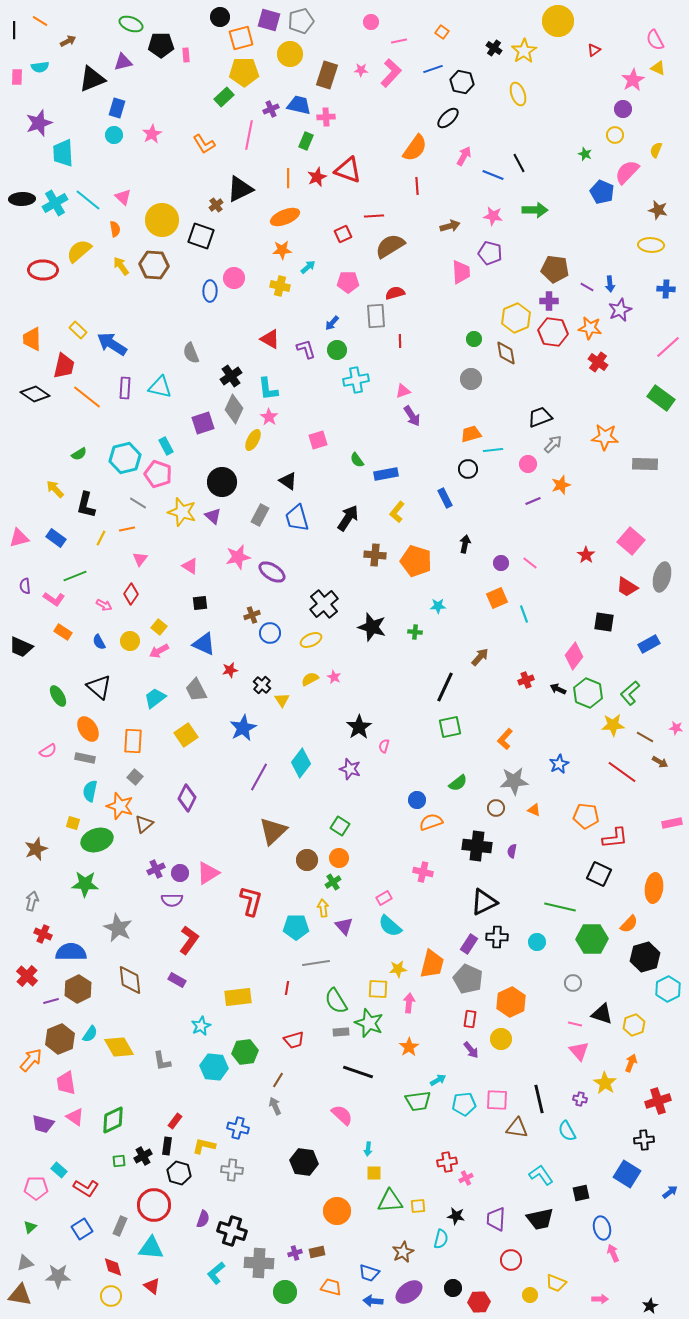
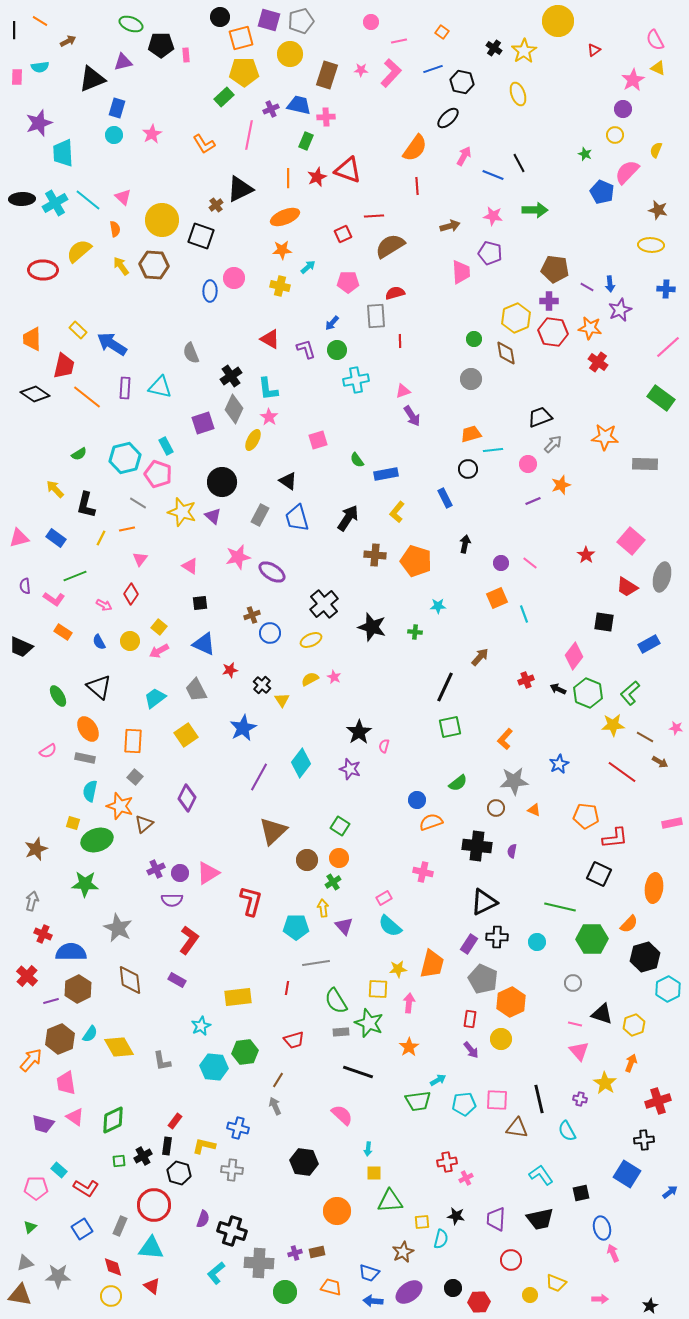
black star at (359, 727): moved 5 px down
gray pentagon at (468, 979): moved 15 px right
yellow square at (418, 1206): moved 4 px right, 16 px down
